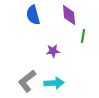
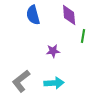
gray L-shape: moved 6 px left
